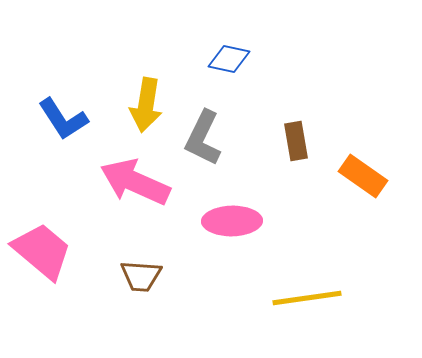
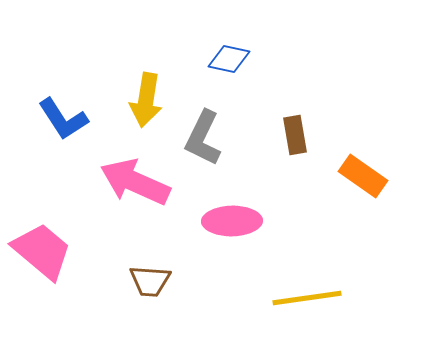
yellow arrow: moved 5 px up
brown rectangle: moved 1 px left, 6 px up
brown trapezoid: moved 9 px right, 5 px down
